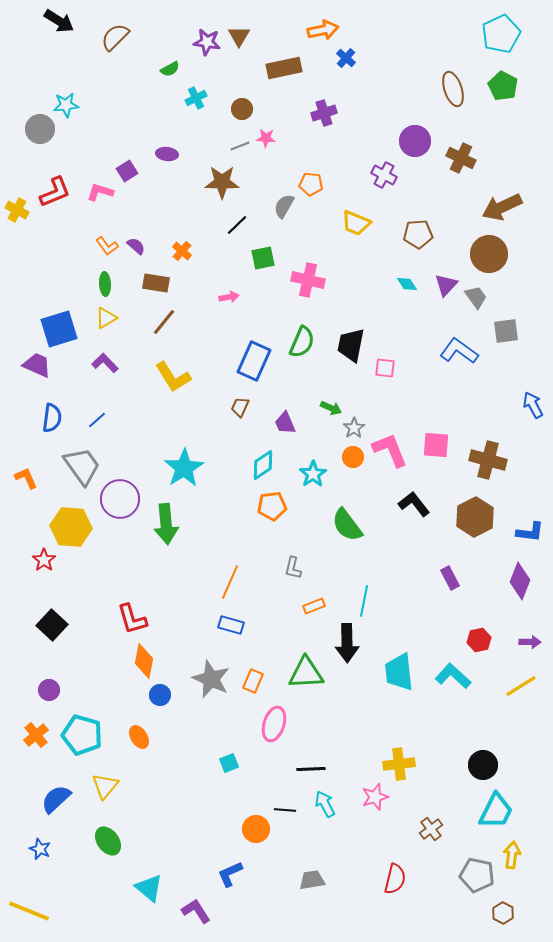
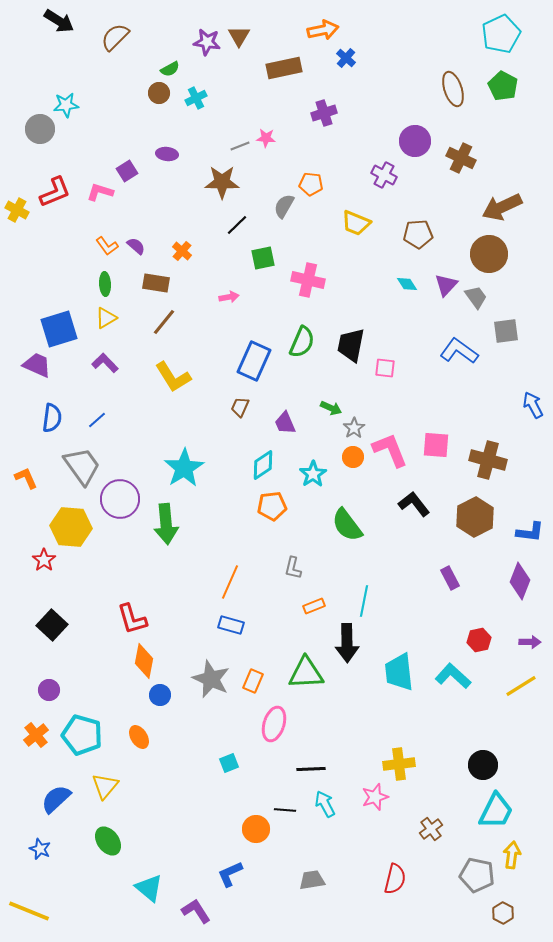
brown circle at (242, 109): moved 83 px left, 16 px up
